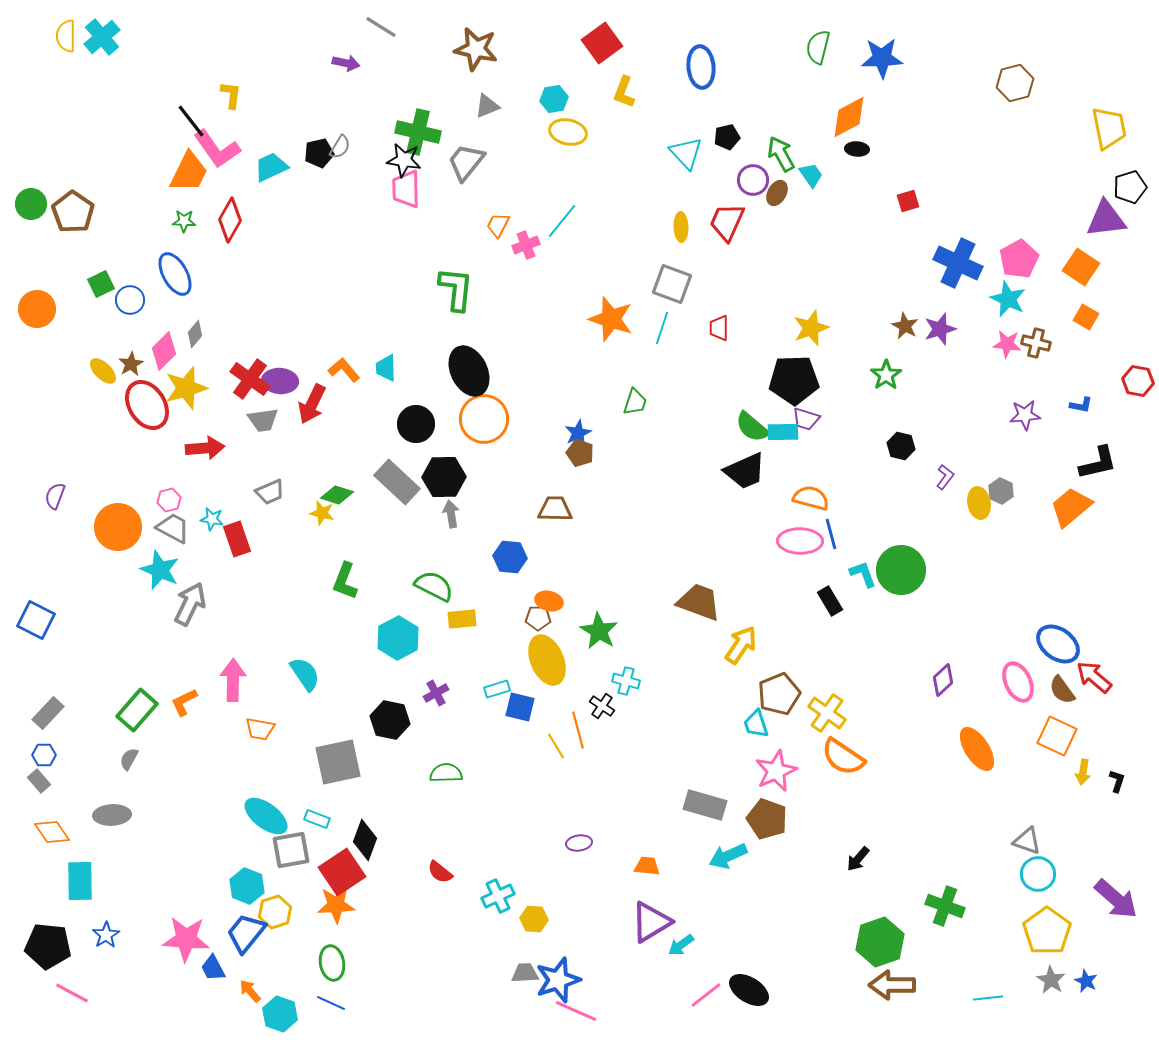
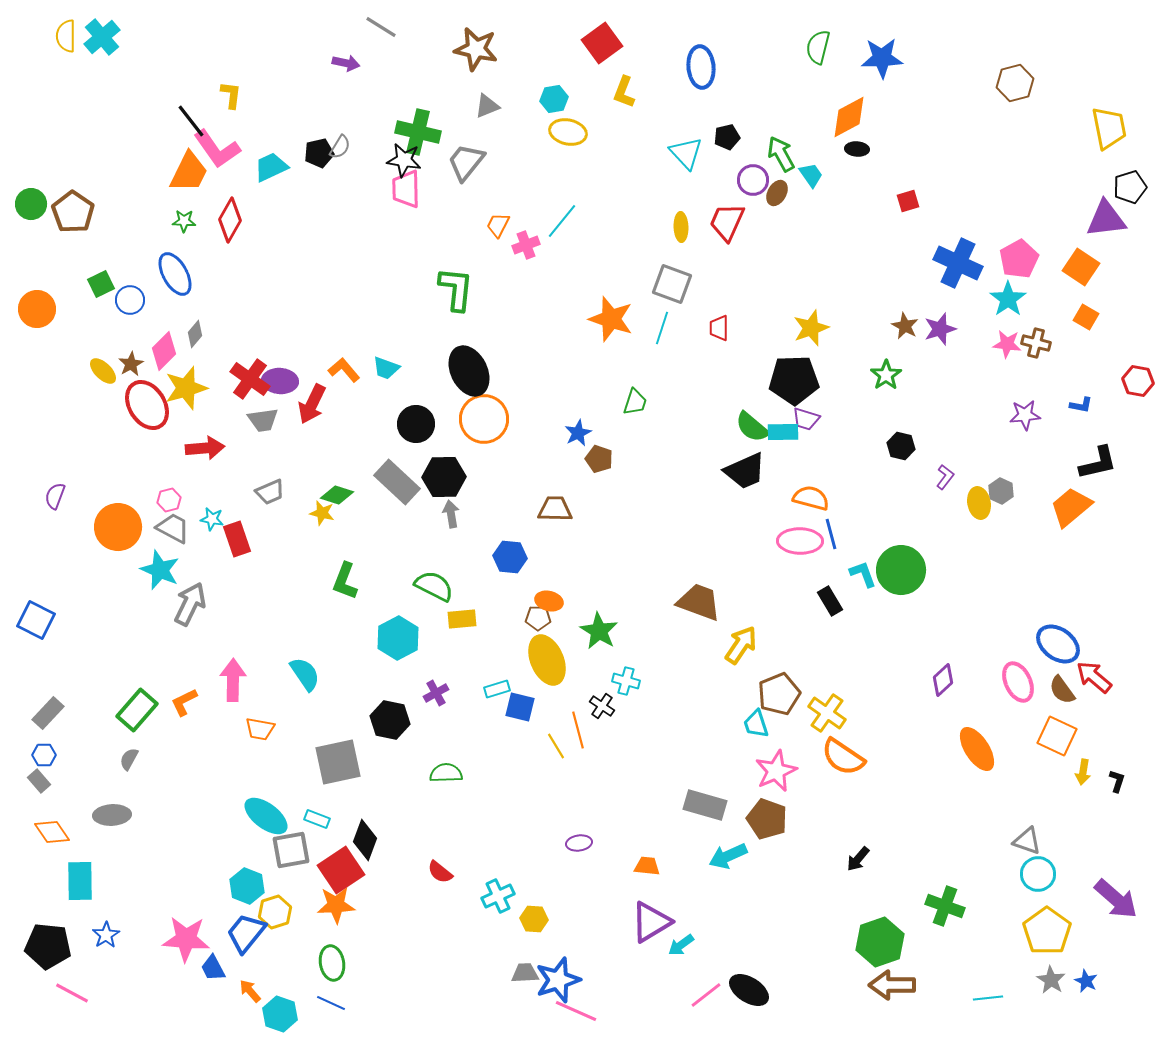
cyan star at (1008, 299): rotated 12 degrees clockwise
cyan trapezoid at (386, 368): rotated 68 degrees counterclockwise
brown pentagon at (580, 453): moved 19 px right, 6 px down
red square at (342, 872): moved 1 px left, 2 px up
